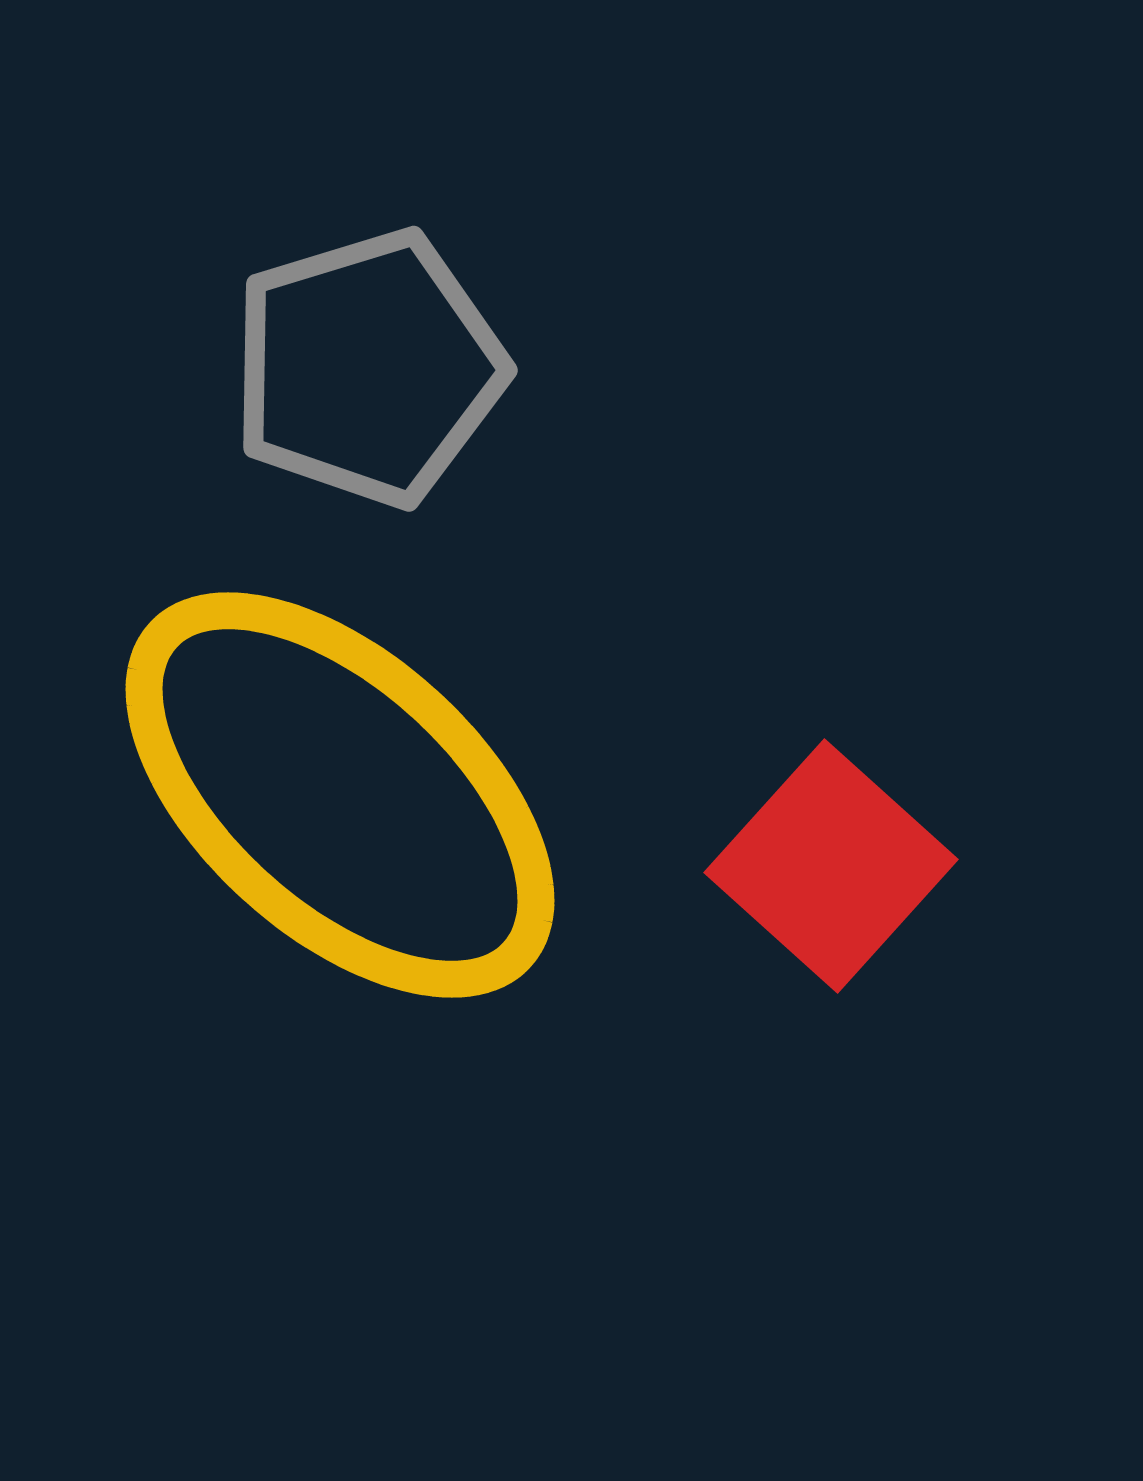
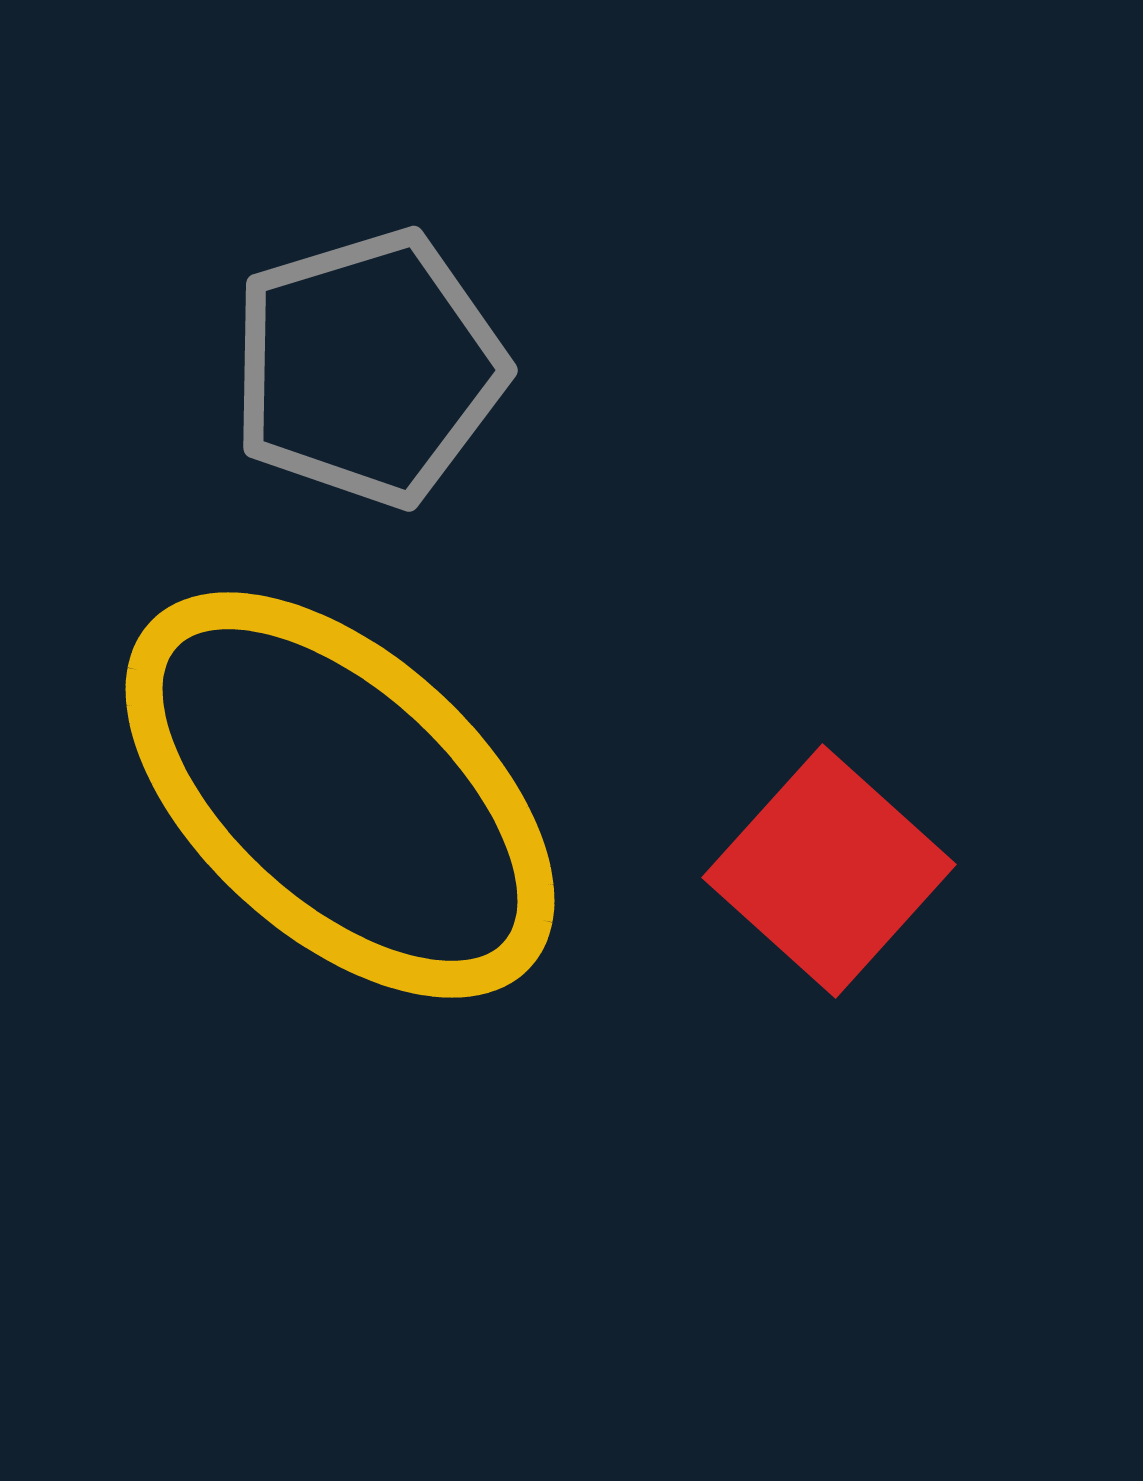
red square: moved 2 px left, 5 px down
